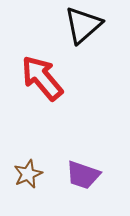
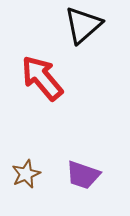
brown star: moved 2 px left
